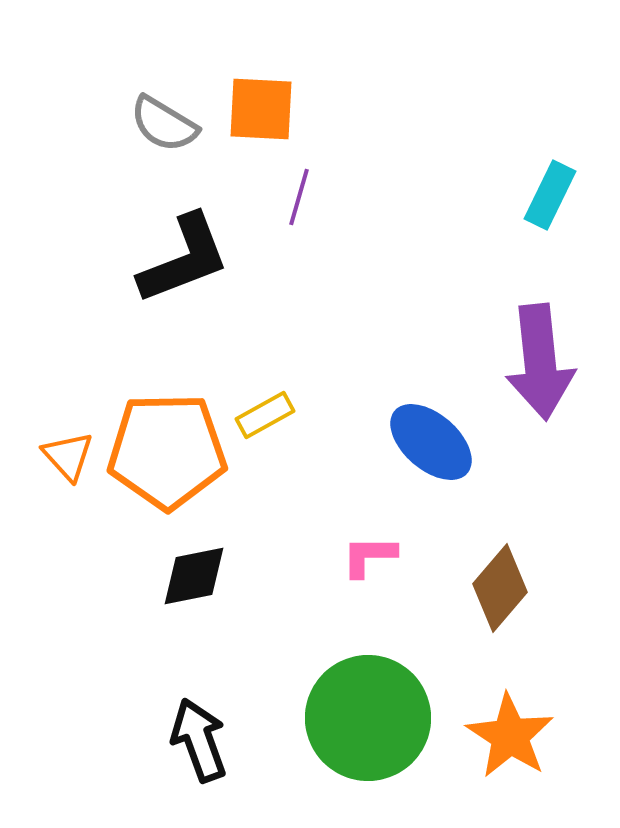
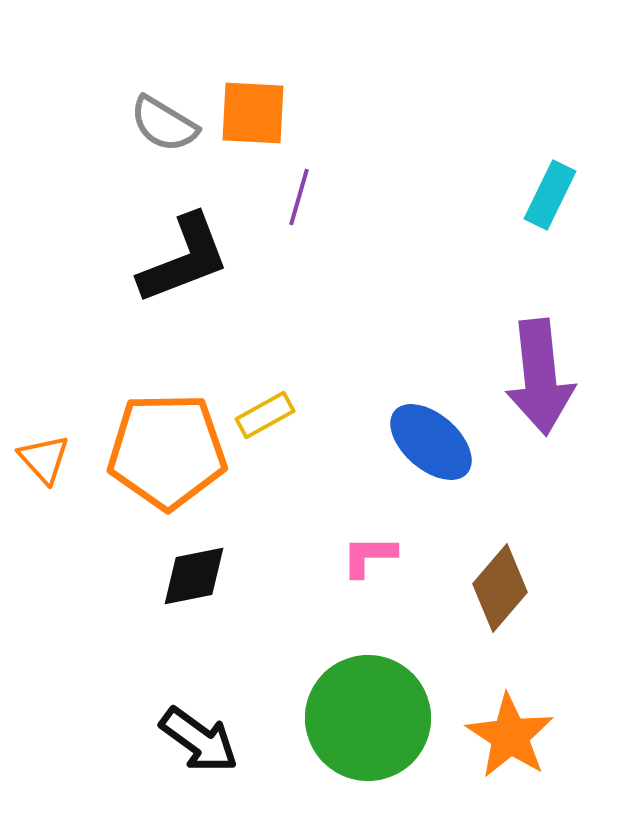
orange square: moved 8 px left, 4 px down
purple arrow: moved 15 px down
orange triangle: moved 24 px left, 3 px down
black arrow: rotated 146 degrees clockwise
